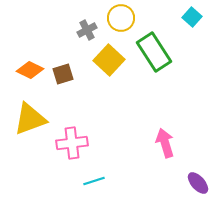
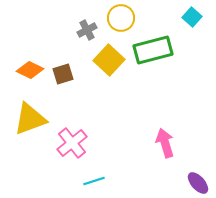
green rectangle: moved 1 px left, 2 px up; rotated 72 degrees counterclockwise
pink cross: rotated 32 degrees counterclockwise
